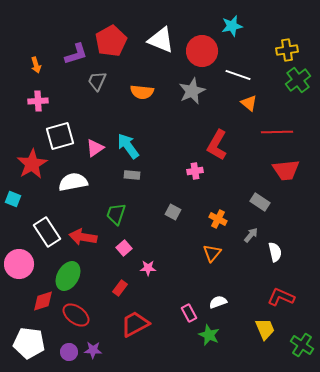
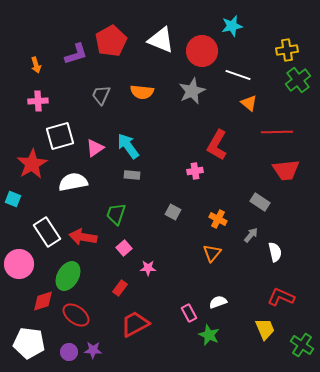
gray trapezoid at (97, 81): moved 4 px right, 14 px down
